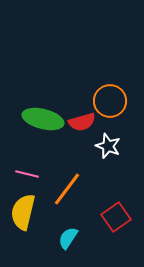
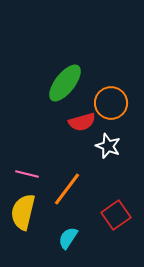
orange circle: moved 1 px right, 2 px down
green ellipse: moved 22 px right, 36 px up; rotated 66 degrees counterclockwise
red square: moved 2 px up
